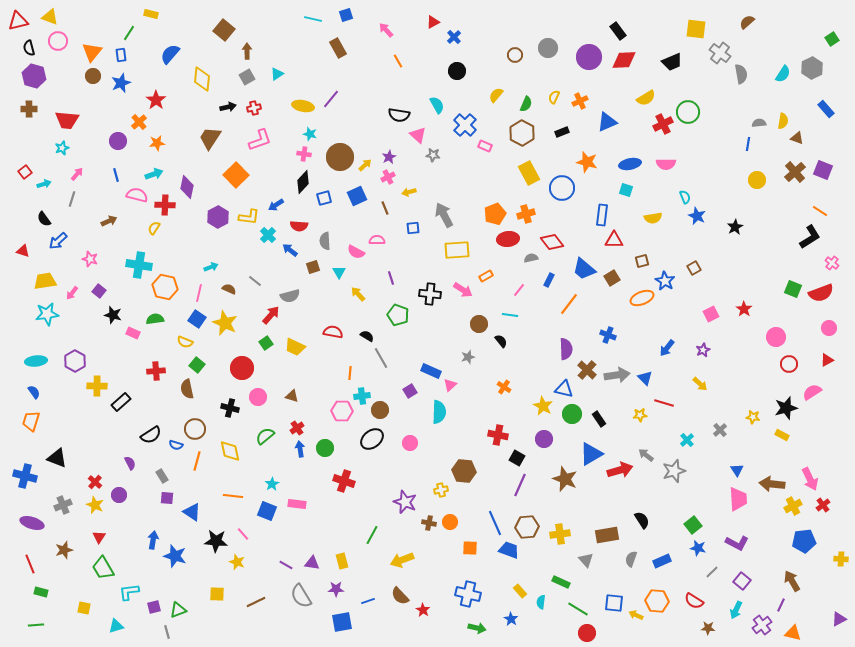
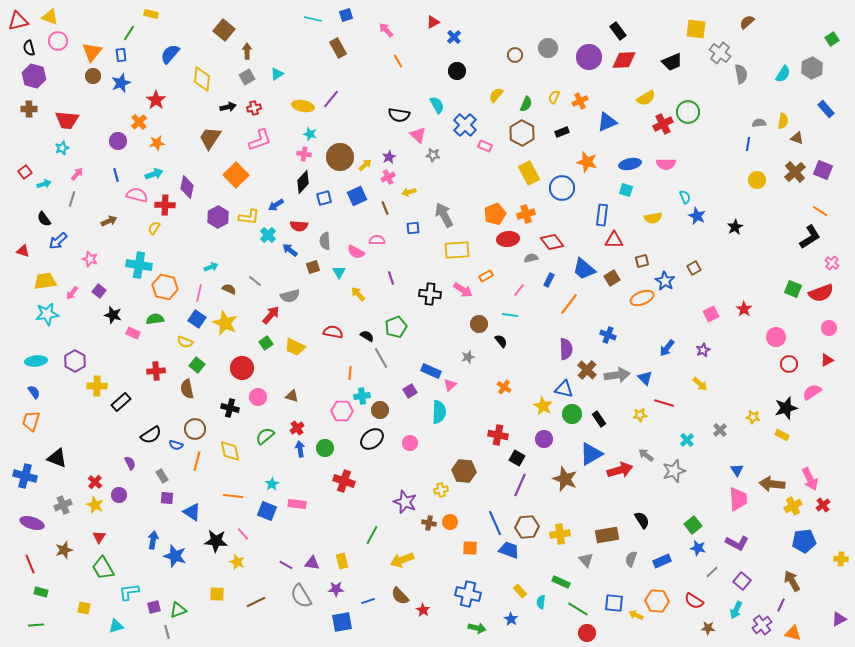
green pentagon at (398, 315): moved 2 px left, 12 px down; rotated 30 degrees clockwise
